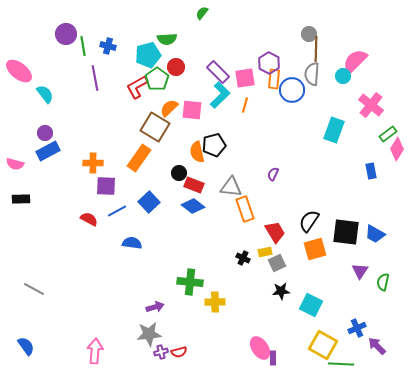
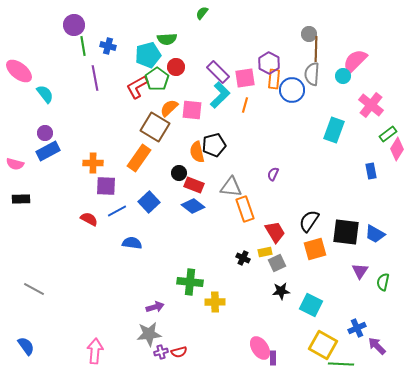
purple circle at (66, 34): moved 8 px right, 9 px up
